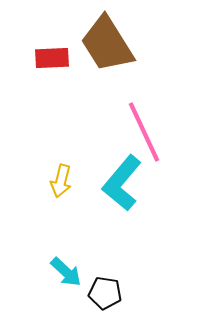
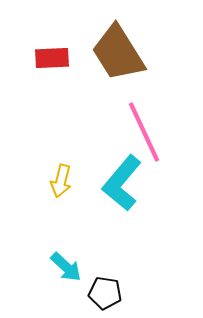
brown trapezoid: moved 11 px right, 9 px down
cyan arrow: moved 5 px up
